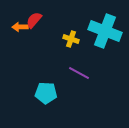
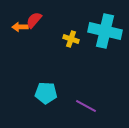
cyan cross: rotated 8 degrees counterclockwise
purple line: moved 7 px right, 33 px down
